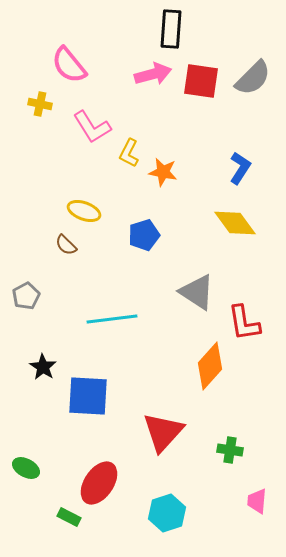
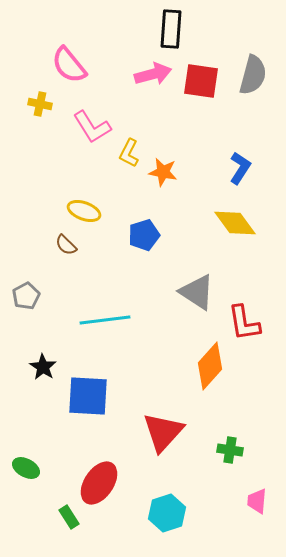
gray semicircle: moved 3 px up; rotated 30 degrees counterclockwise
cyan line: moved 7 px left, 1 px down
green rectangle: rotated 30 degrees clockwise
